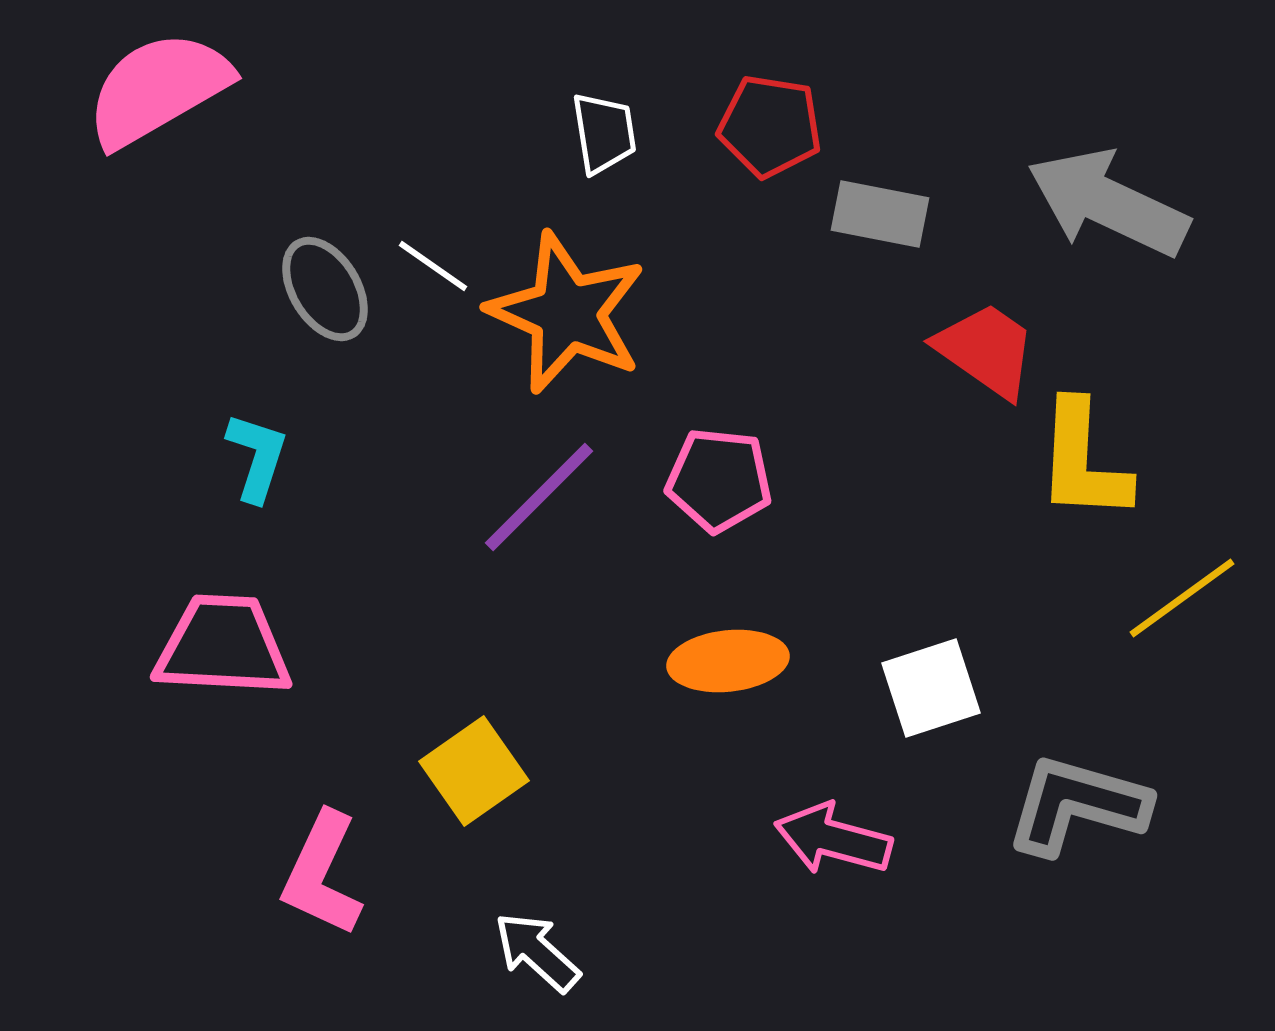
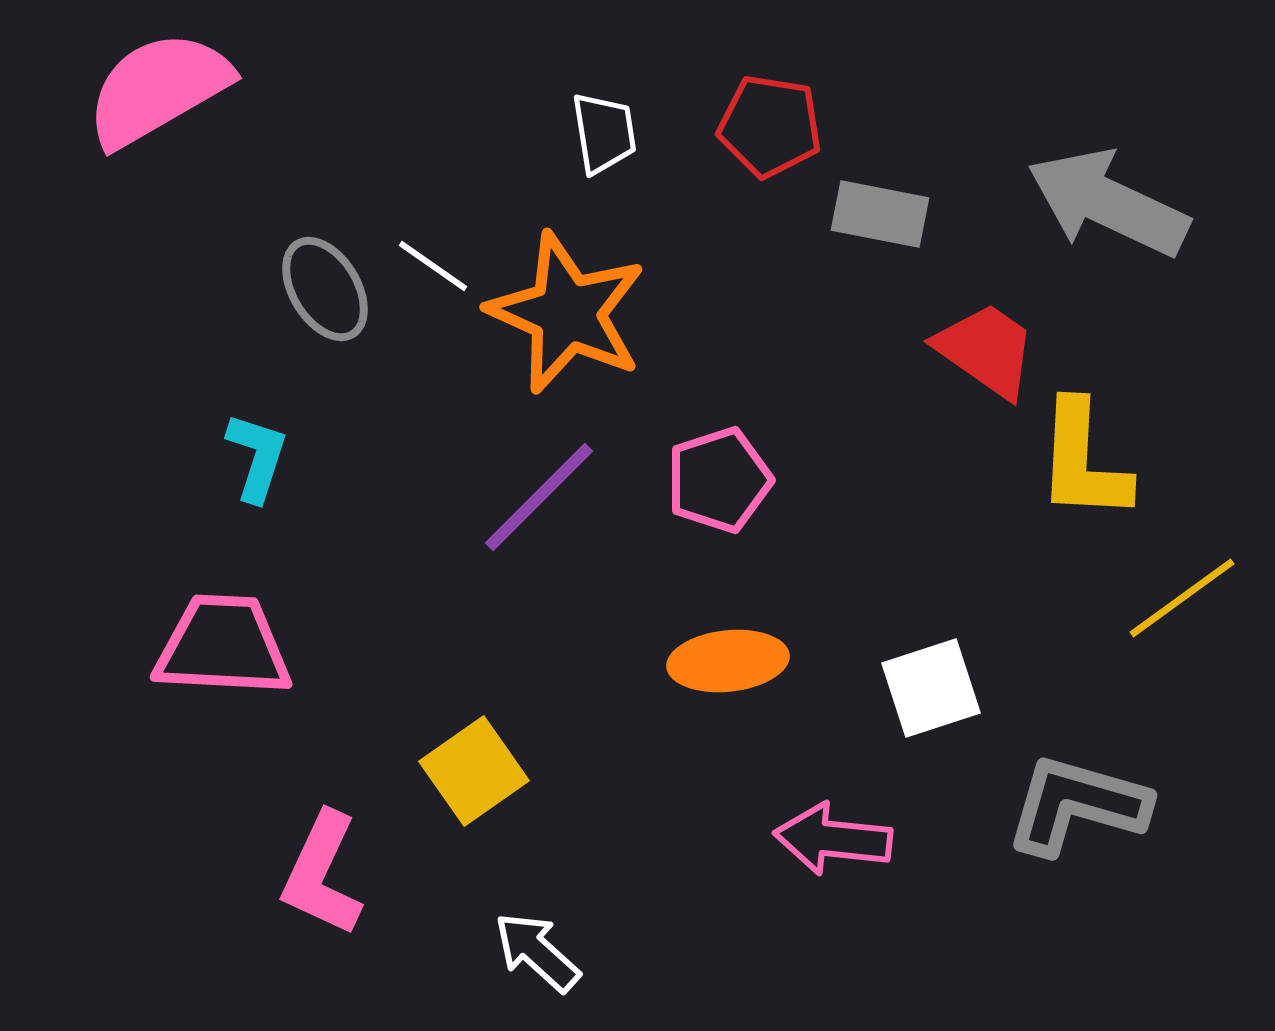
pink pentagon: rotated 24 degrees counterclockwise
pink arrow: rotated 9 degrees counterclockwise
